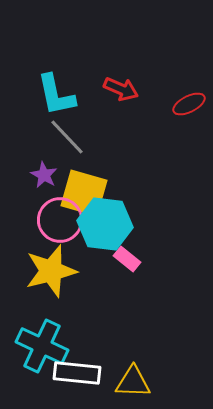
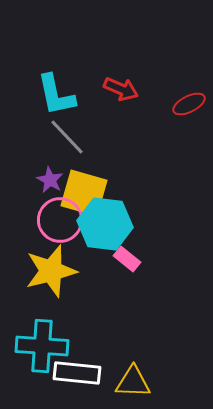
purple star: moved 6 px right, 5 px down
cyan cross: rotated 21 degrees counterclockwise
